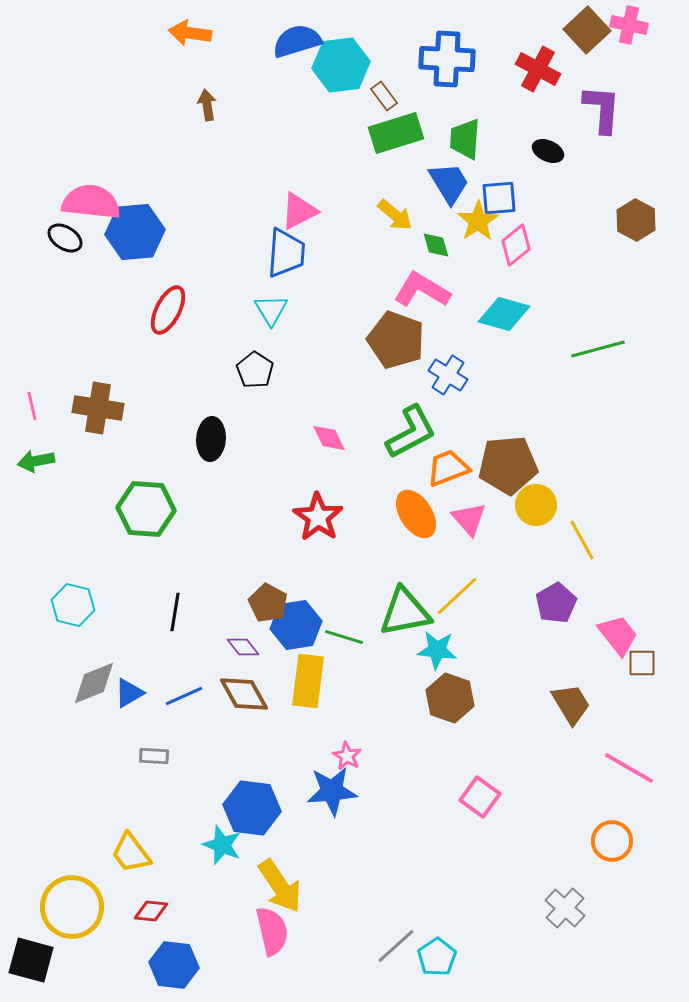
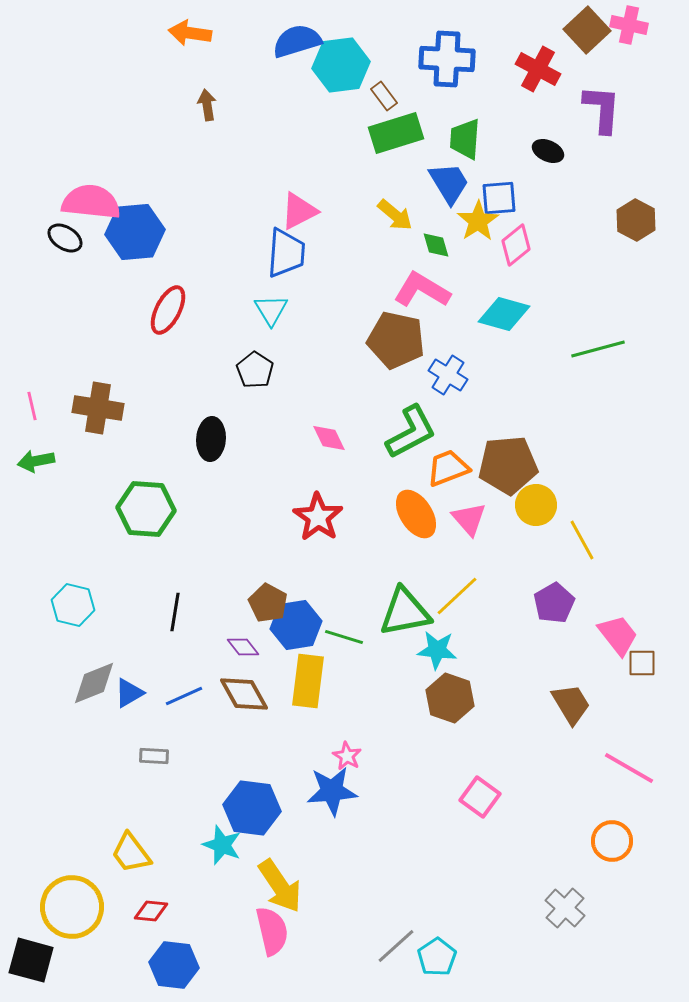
brown pentagon at (396, 340): rotated 8 degrees counterclockwise
purple pentagon at (556, 603): moved 2 px left
